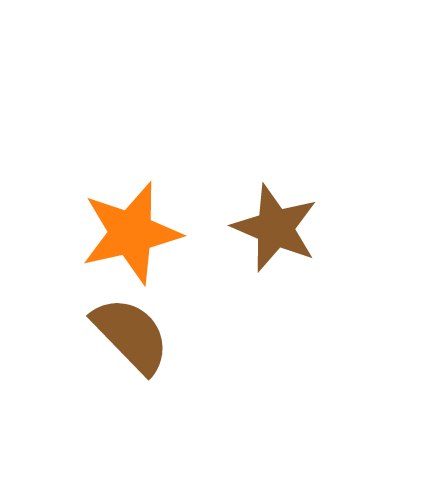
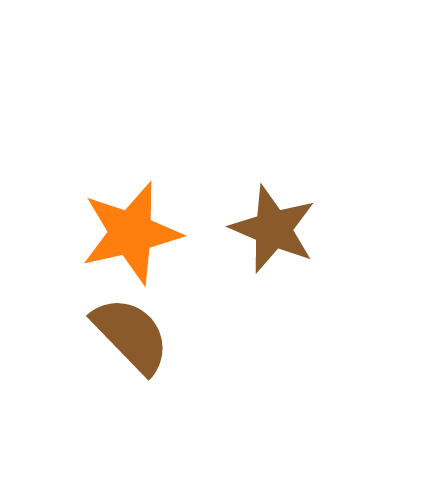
brown star: moved 2 px left, 1 px down
